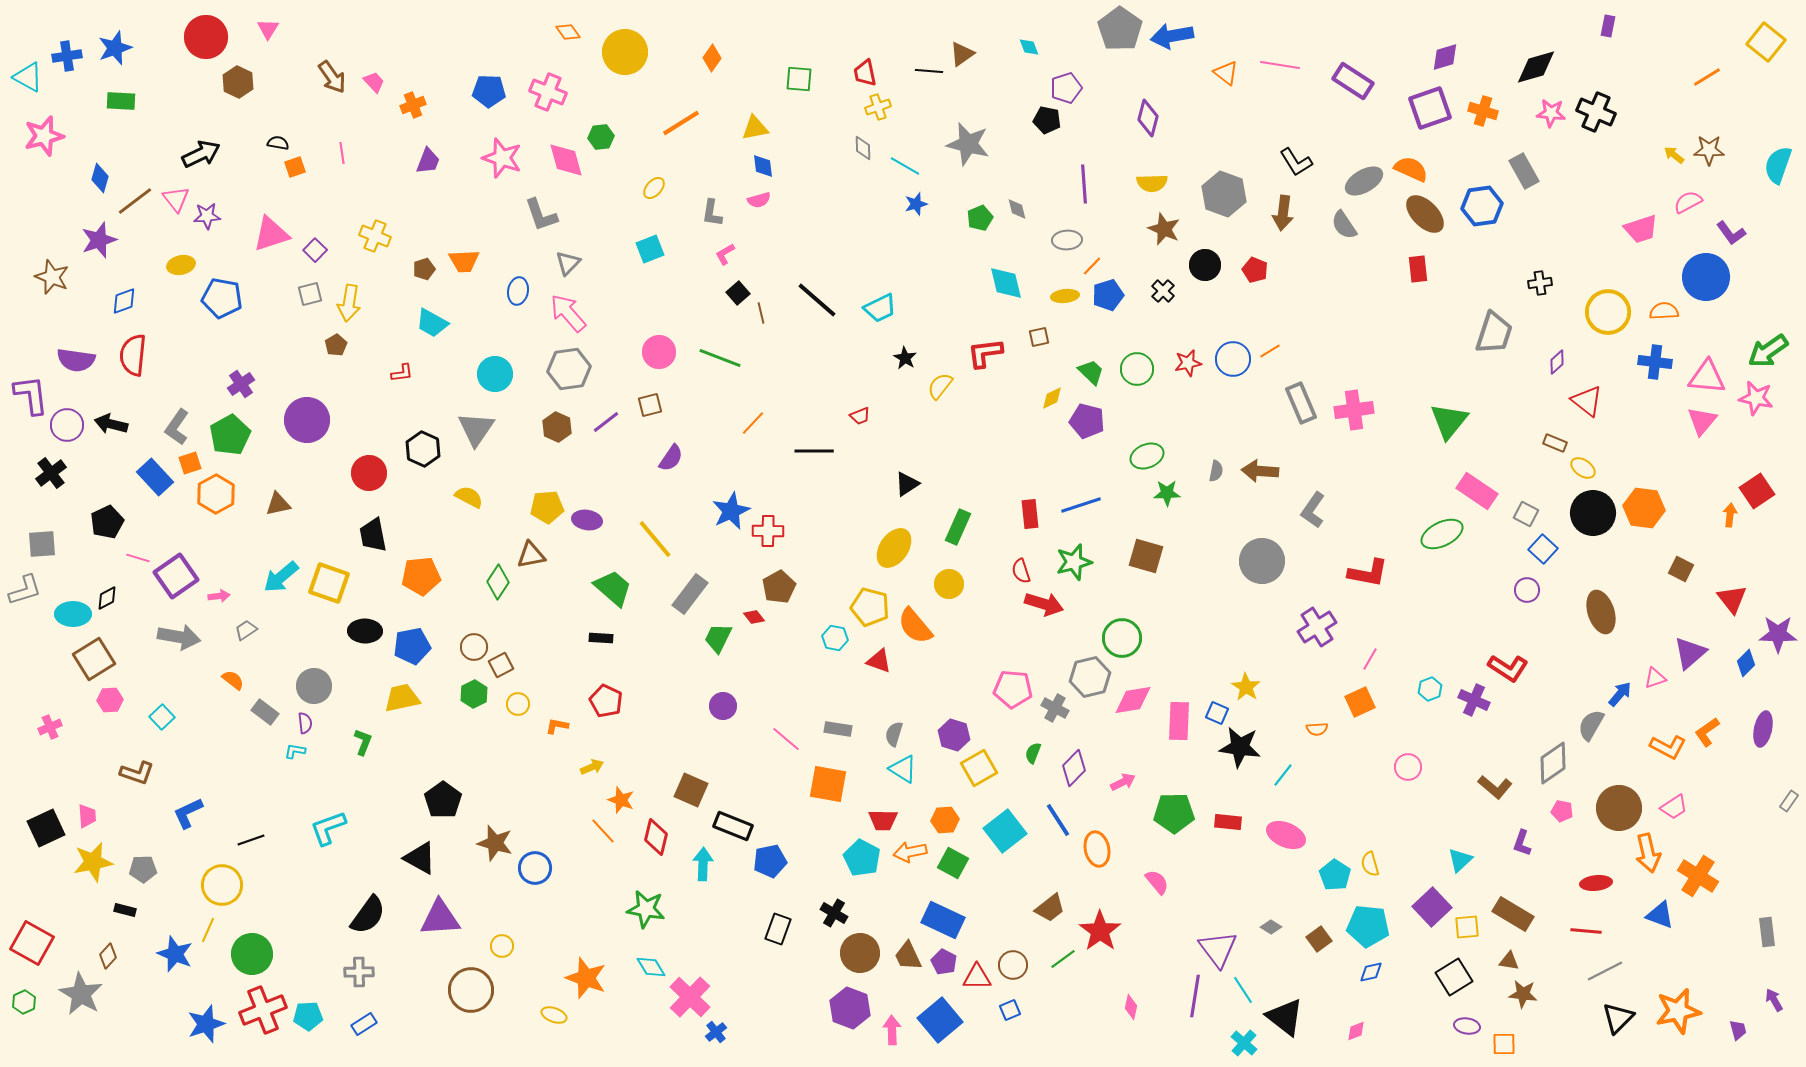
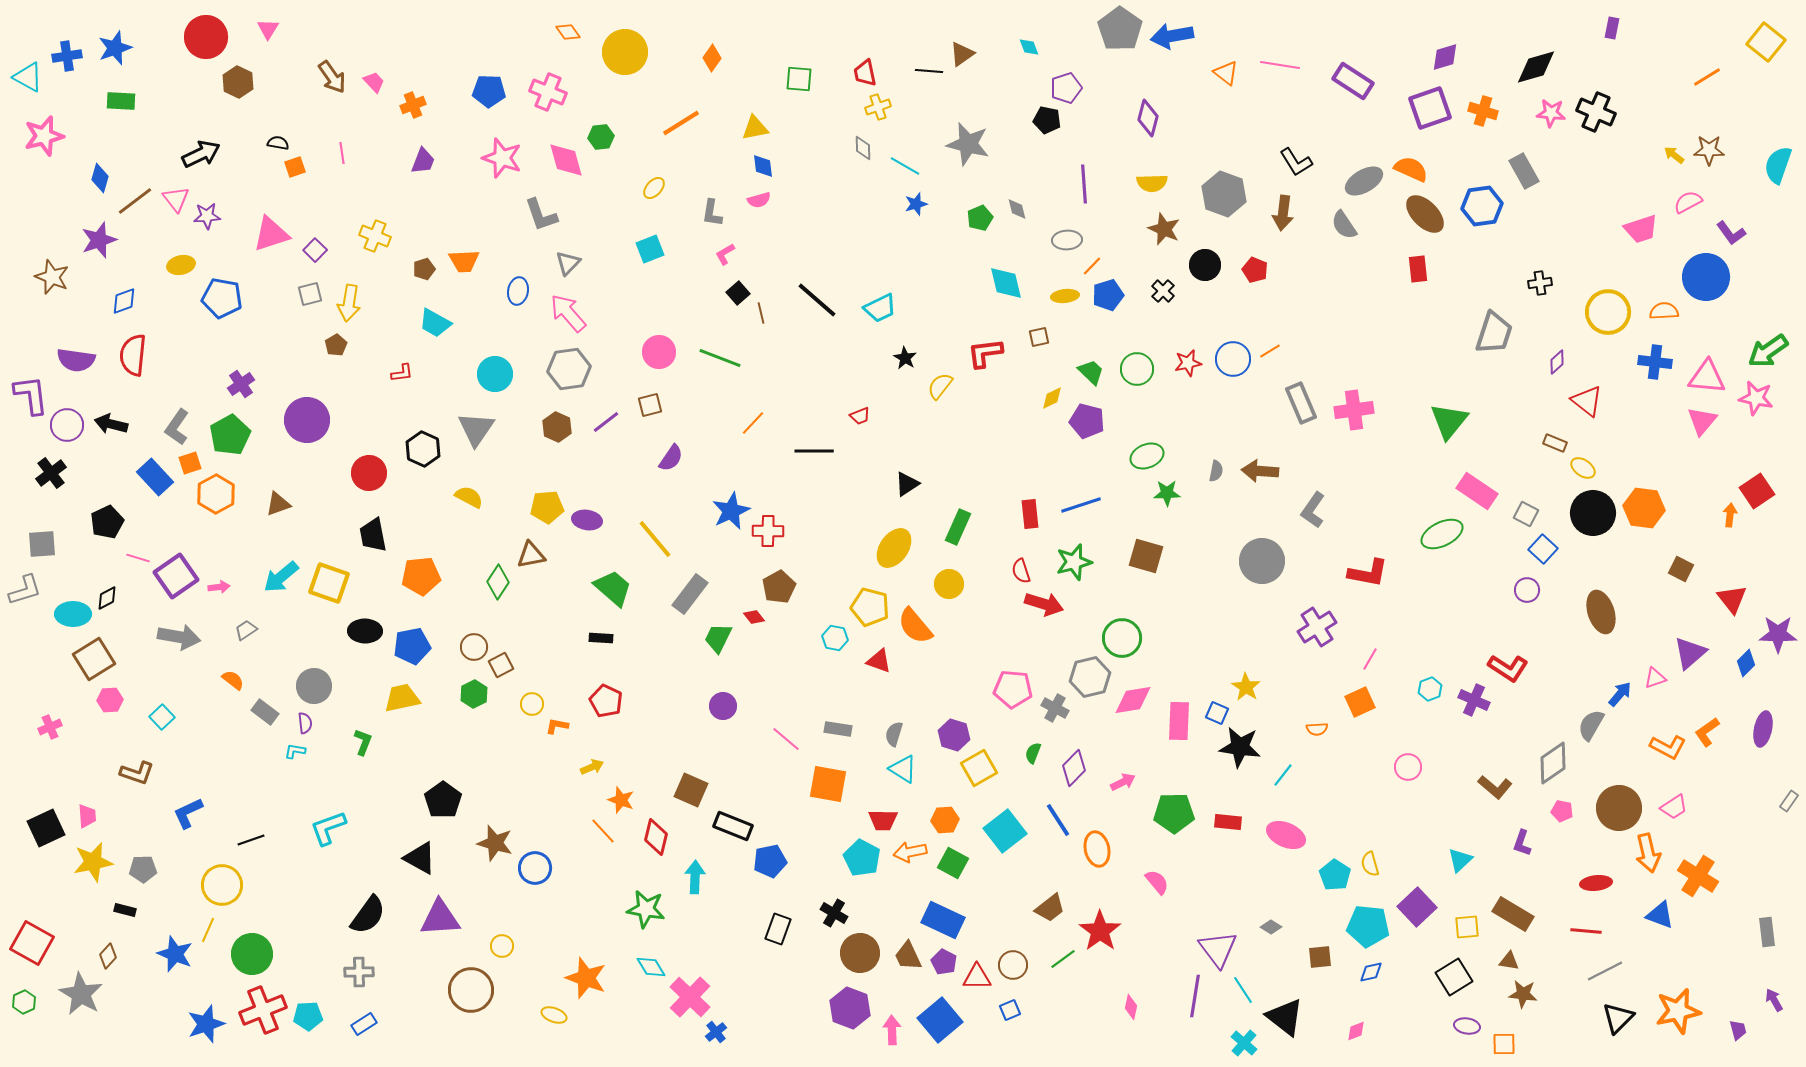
purple rectangle at (1608, 26): moved 4 px right, 2 px down
purple trapezoid at (428, 161): moved 5 px left
cyan trapezoid at (432, 323): moved 3 px right
brown triangle at (278, 504): rotated 8 degrees counterclockwise
pink arrow at (219, 596): moved 9 px up
yellow circle at (518, 704): moved 14 px right
cyan arrow at (703, 864): moved 8 px left, 13 px down
purple square at (1432, 907): moved 15 px left
brown square at (1319, 939): moved 1 px right, 18 px down; rotated 30 degrees clockwise
